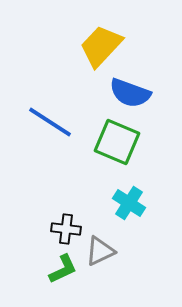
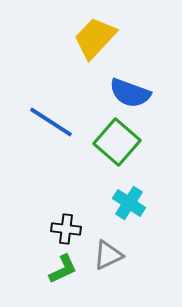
yellow trapezoid: moved 6 px left, 8 px up
blue line: moved 1 px right
green square: rotated 18 degrees clockwise
gray triangle: moved 8 px right, 4 px down
